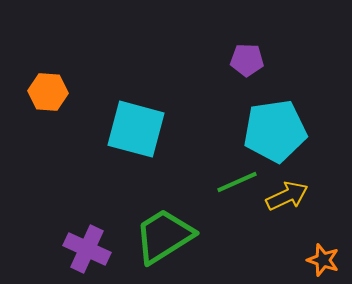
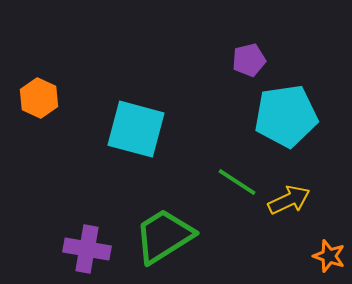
purple pentagon: moved 2 px right; rotated 16 degrees counterclockwise
orange hexagon: moved 9 px left, 6 px down; rotated 21 degrees clockwise
cyan pentagon: moved 11 px right, 15 px up
green line: rotated 57 degrees clockwise
yellow arrow: moved 2 px right, 4 px down
purple cross: rotated 15 degrees counterclockwise
orange star: moved 6 px right, 4 px up
